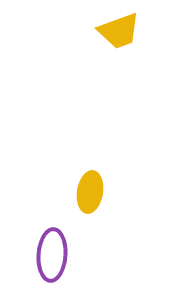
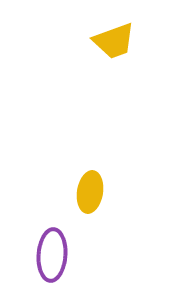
yellow trapezoid: moved 5 px left, 10 px down
